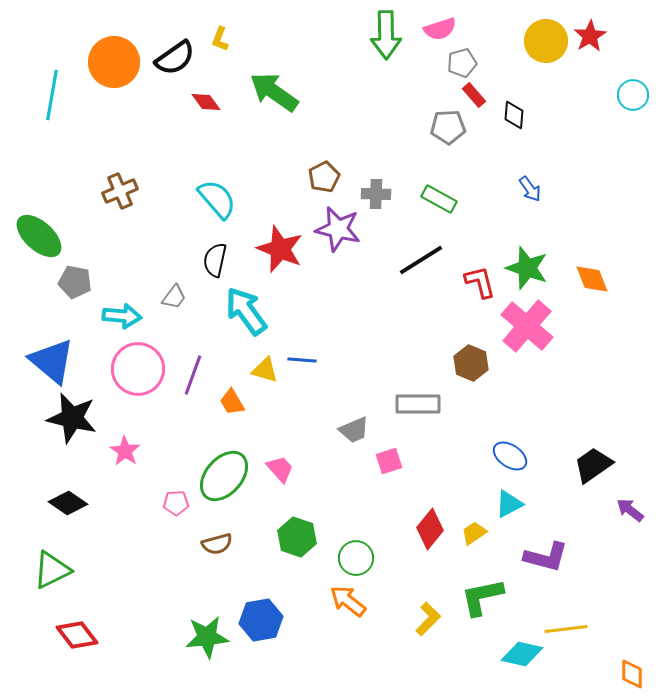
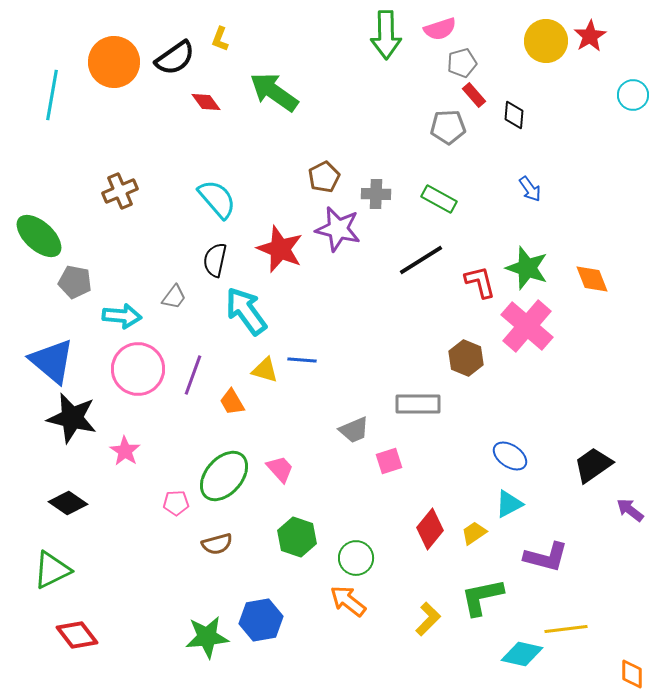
brown hexagon at (471, 363): moved 5 px left, 5 px up
